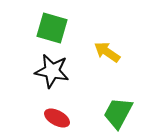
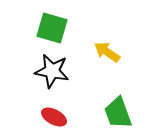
green trapezoid: rotated 48 degrees counterclockwise
red ellipse: moved 3 px left, 1 px up
